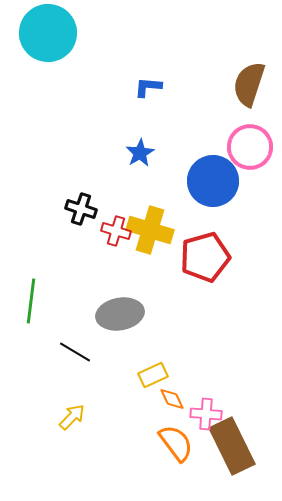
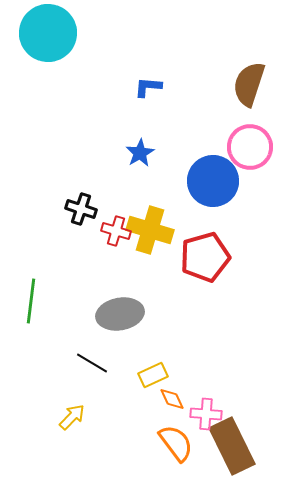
black line: moved 17 px right, 11 px down
